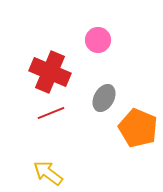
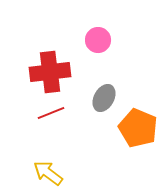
red cross: rotated 30 degrees counterclockwise
